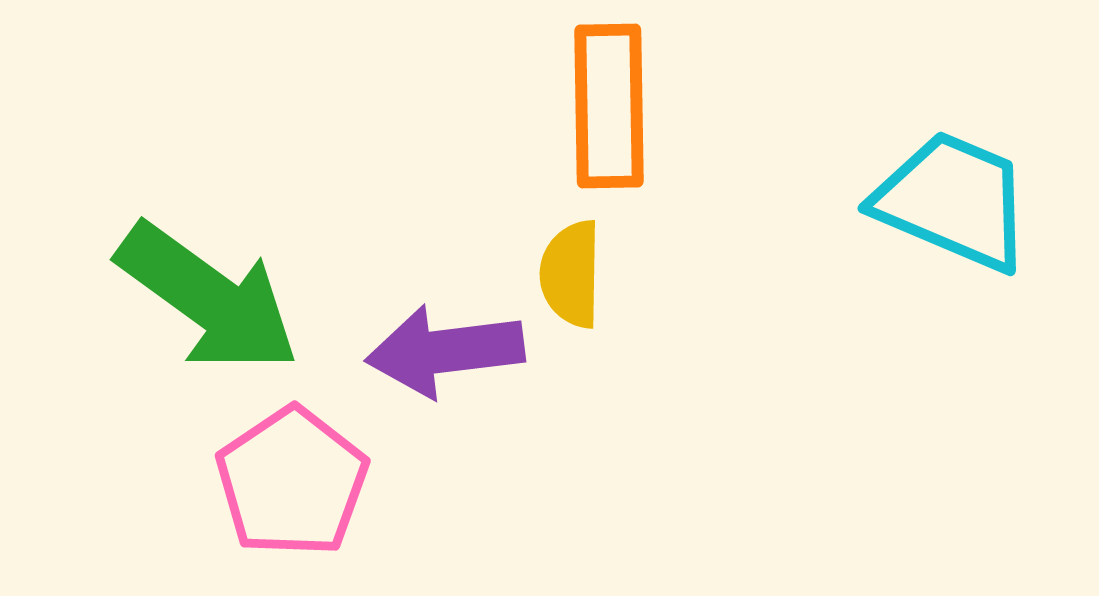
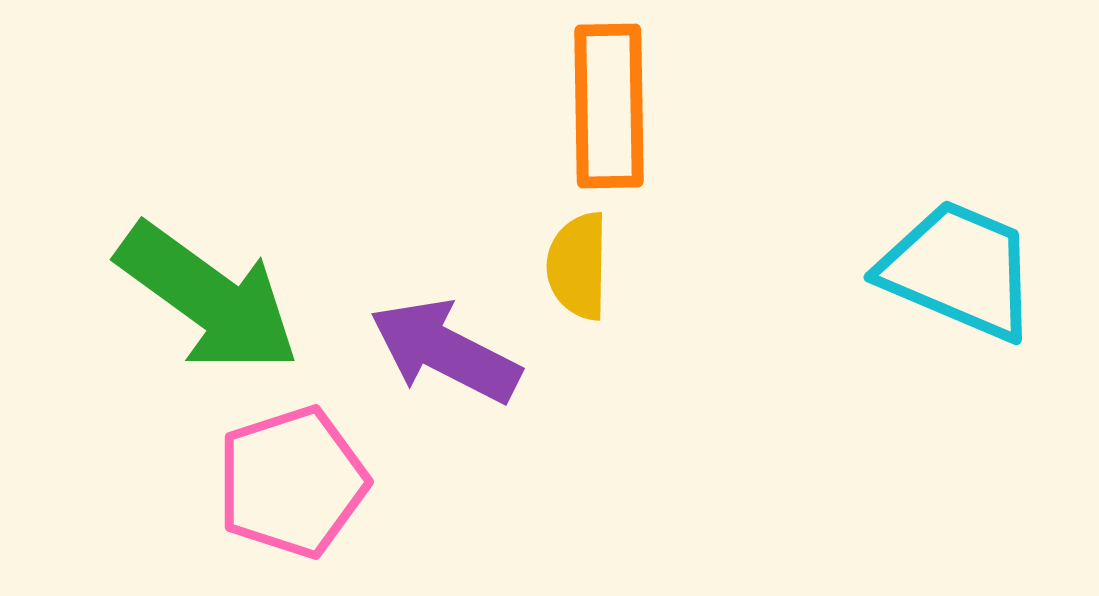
cyan trapezoid: moved 6 px right, 69 px down
yellow semicircle: moved 7 px right, 8 px up
purple arrow: rotated 34 degrees clockwise
pink pentagon: rotated 16 degrees clockwise
